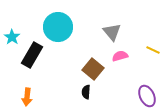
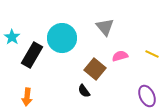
cyan circle: moved 4 px right, 11 px down
gray triangle: moved 7 px left, 5 px up
yellow line: moved 1 px left, 4 px down
brown square: moved 2 px right
black semicircle: moved 2 px left, 1 px up; rotated 40 degrees counterclockwise
